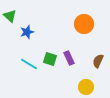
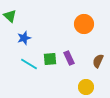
blue star: moved 3 px left, 6 px down
green square: rotated 24 degrees counterclockwise
